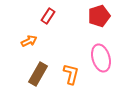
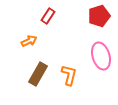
pink ellipse: moved 2 px up
orange L-shape: moved 2 px left, 1 px down
